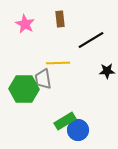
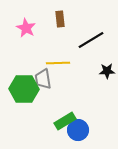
pink star: moved 1 px right, 4 px down
